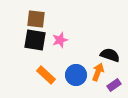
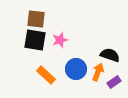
blue circle: moved 6 px up
purple rectangle: moved 3 px up
